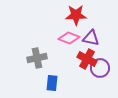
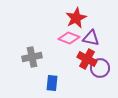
red star: moved 3 px down; rotated 25 degrees counterclockwise
gray cross: moved 5 px left, 1 px up
